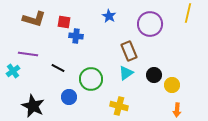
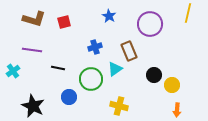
red square: rotated 24 degrees counterclockwise
blue cross: moved 19 px right, 11 px down; rotated 24 degrees counterclockwise
purple line: moved 4 px right, 4 px up
black line: rotated 16 degrees counterclockwise
cyan triangle: moved 11 px left, 4 px up
